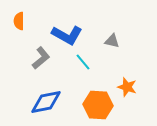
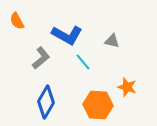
orange semicircle: moved 2 px left; rotated 30 degrees counterclockwise
blue diamond: rotated 48 degrees counterclockwise
